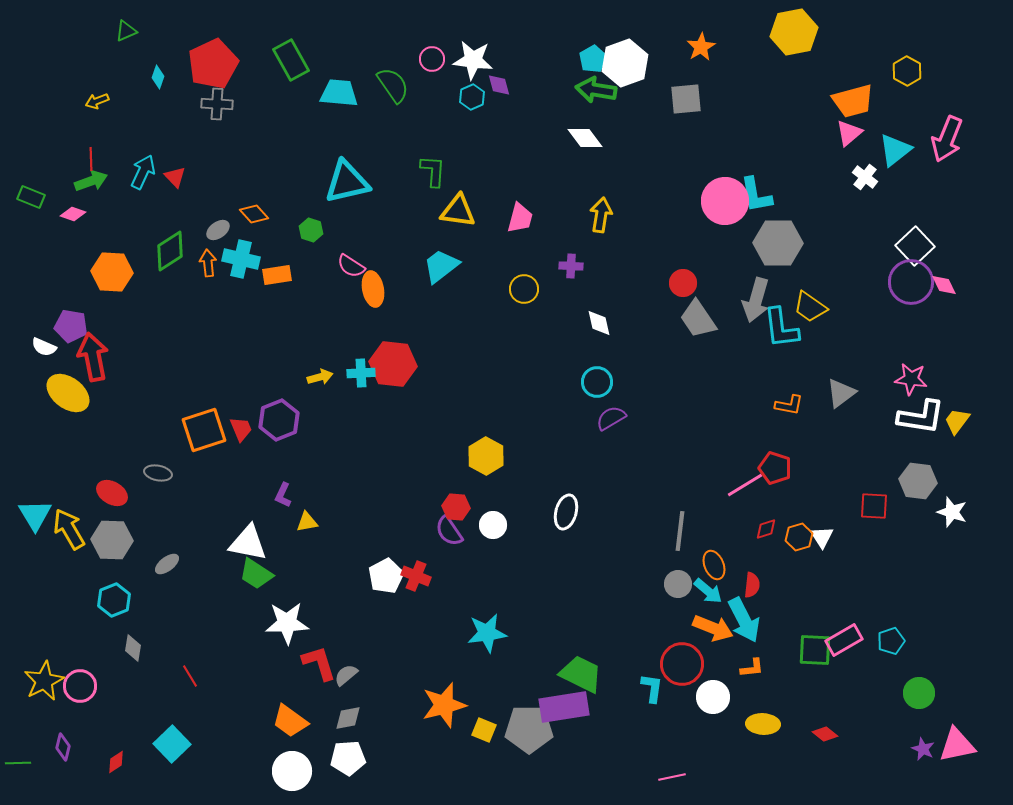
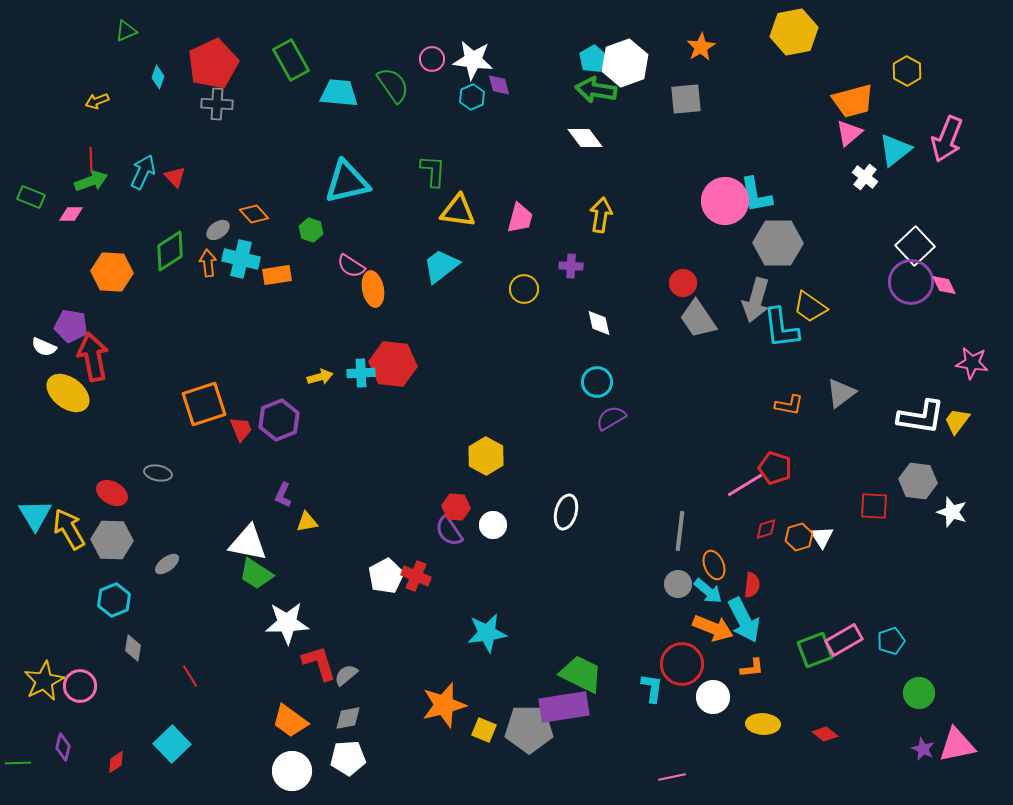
pink diamond at (73, 214): moved 2 px left; rotated 20 degrees counterclockwise
pink star at (911, 379): moved 61 px right, 16 px up
orange square at (204, 430): moved 26 px up
green square at (815, 650): rotated 24 degrees counterclockwise
